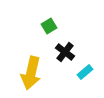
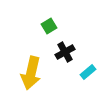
black cross: rotated 24 degrees clockwise
cyan rectangle: moved 3 px right
